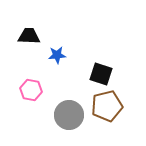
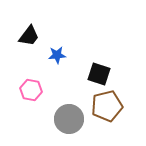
black trapezoid: rotated 125 degrees clockwise
black square: moved 2 px left
gray circle: moved 4 px down
